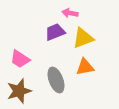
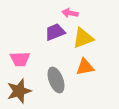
pink trapezoid: rotated 35 degrees counterclockwise
